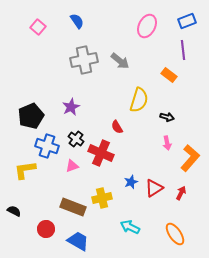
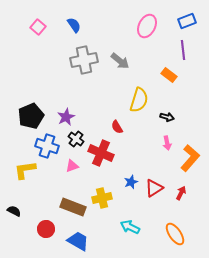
blue semicircle: moved 3 px left, 4 px down
purple star: moved 5 px left, 10 px down
